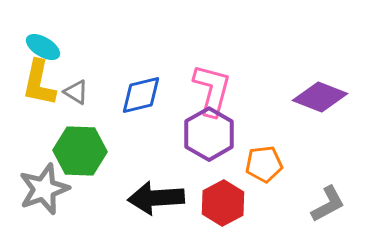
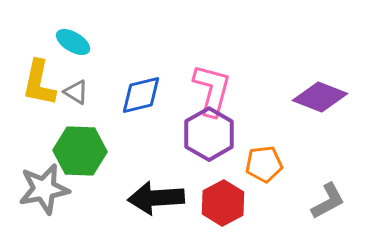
cyan ellipse: moved 30 px right, 5 px up
gray star: rotated 9 degrees clockwise
gray L-shape: moved 3 px up
